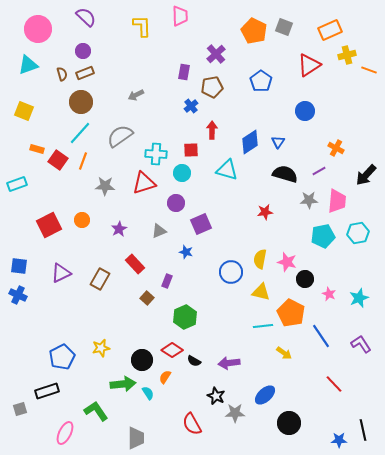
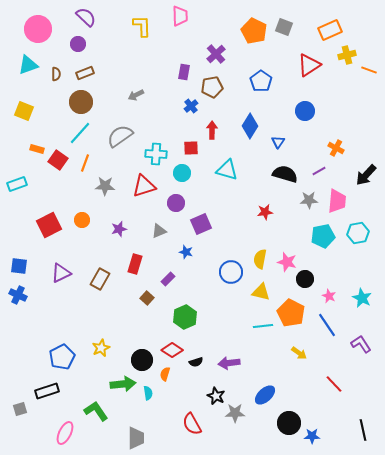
purple circle at (83, 51): moved 5 px left, 7 px up
brown semicircle at (62, 74): moved 6 px left; rotated 16 degrees clockwise
blue diamond at (250, 142): moved 16 px up; rotated 25 degrees counterclockwise
red square at (191, 150): moved 2 px up
orange line at (83, 161): moved 2 px right, 2 px down
red triangle at (144, 183): moved 3 px down
purple star at (119, 229): rotated 14 degrees clockwise
red rectangle at (135, 264): rotated 60 degrees clockwise
purple rectangle at (167, 281): moved 1 px right, 2 px up; rotated 24 degrees clockwise
pink star at (329, 294): moved 2 px down
cyan star at (359, 298): moved 3 px right; rotated 24 degrees counterclockwise
blue line at (321, 336): moved 6 px right, 11 px up
yellow star at (101, 348): rotated 12 degrees counterclockwise
yellow arrow at (284, 353): moved 15 px right
black semicircle at (194, 361): moved 2 px right, 1 px down; rotated 48 degrees counterclockwise
orange semicircle at (165, 377): moved 3 px up; rotated 16 degrees counterclockwise
cyan semicircle at (148, 393): rotated 24 degrees clockwise
blue star at (339, 440): moved 27 px left, 4 px up
